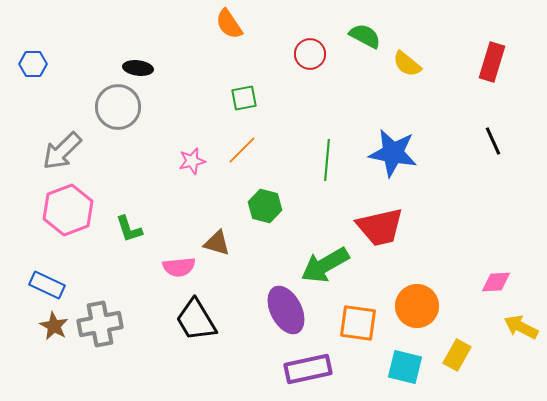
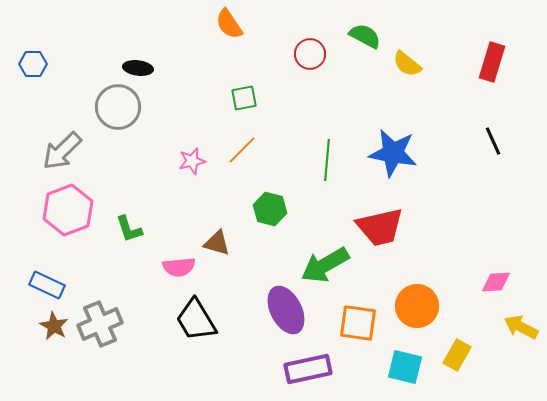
green hexagon: moved 5 px right, 3 px down
gray cross: rotated 12 degrees counterclockwise
